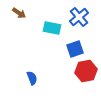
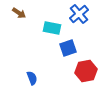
blue cross: moved 3 px up
blue square: moved 7 px left, 1 px up
